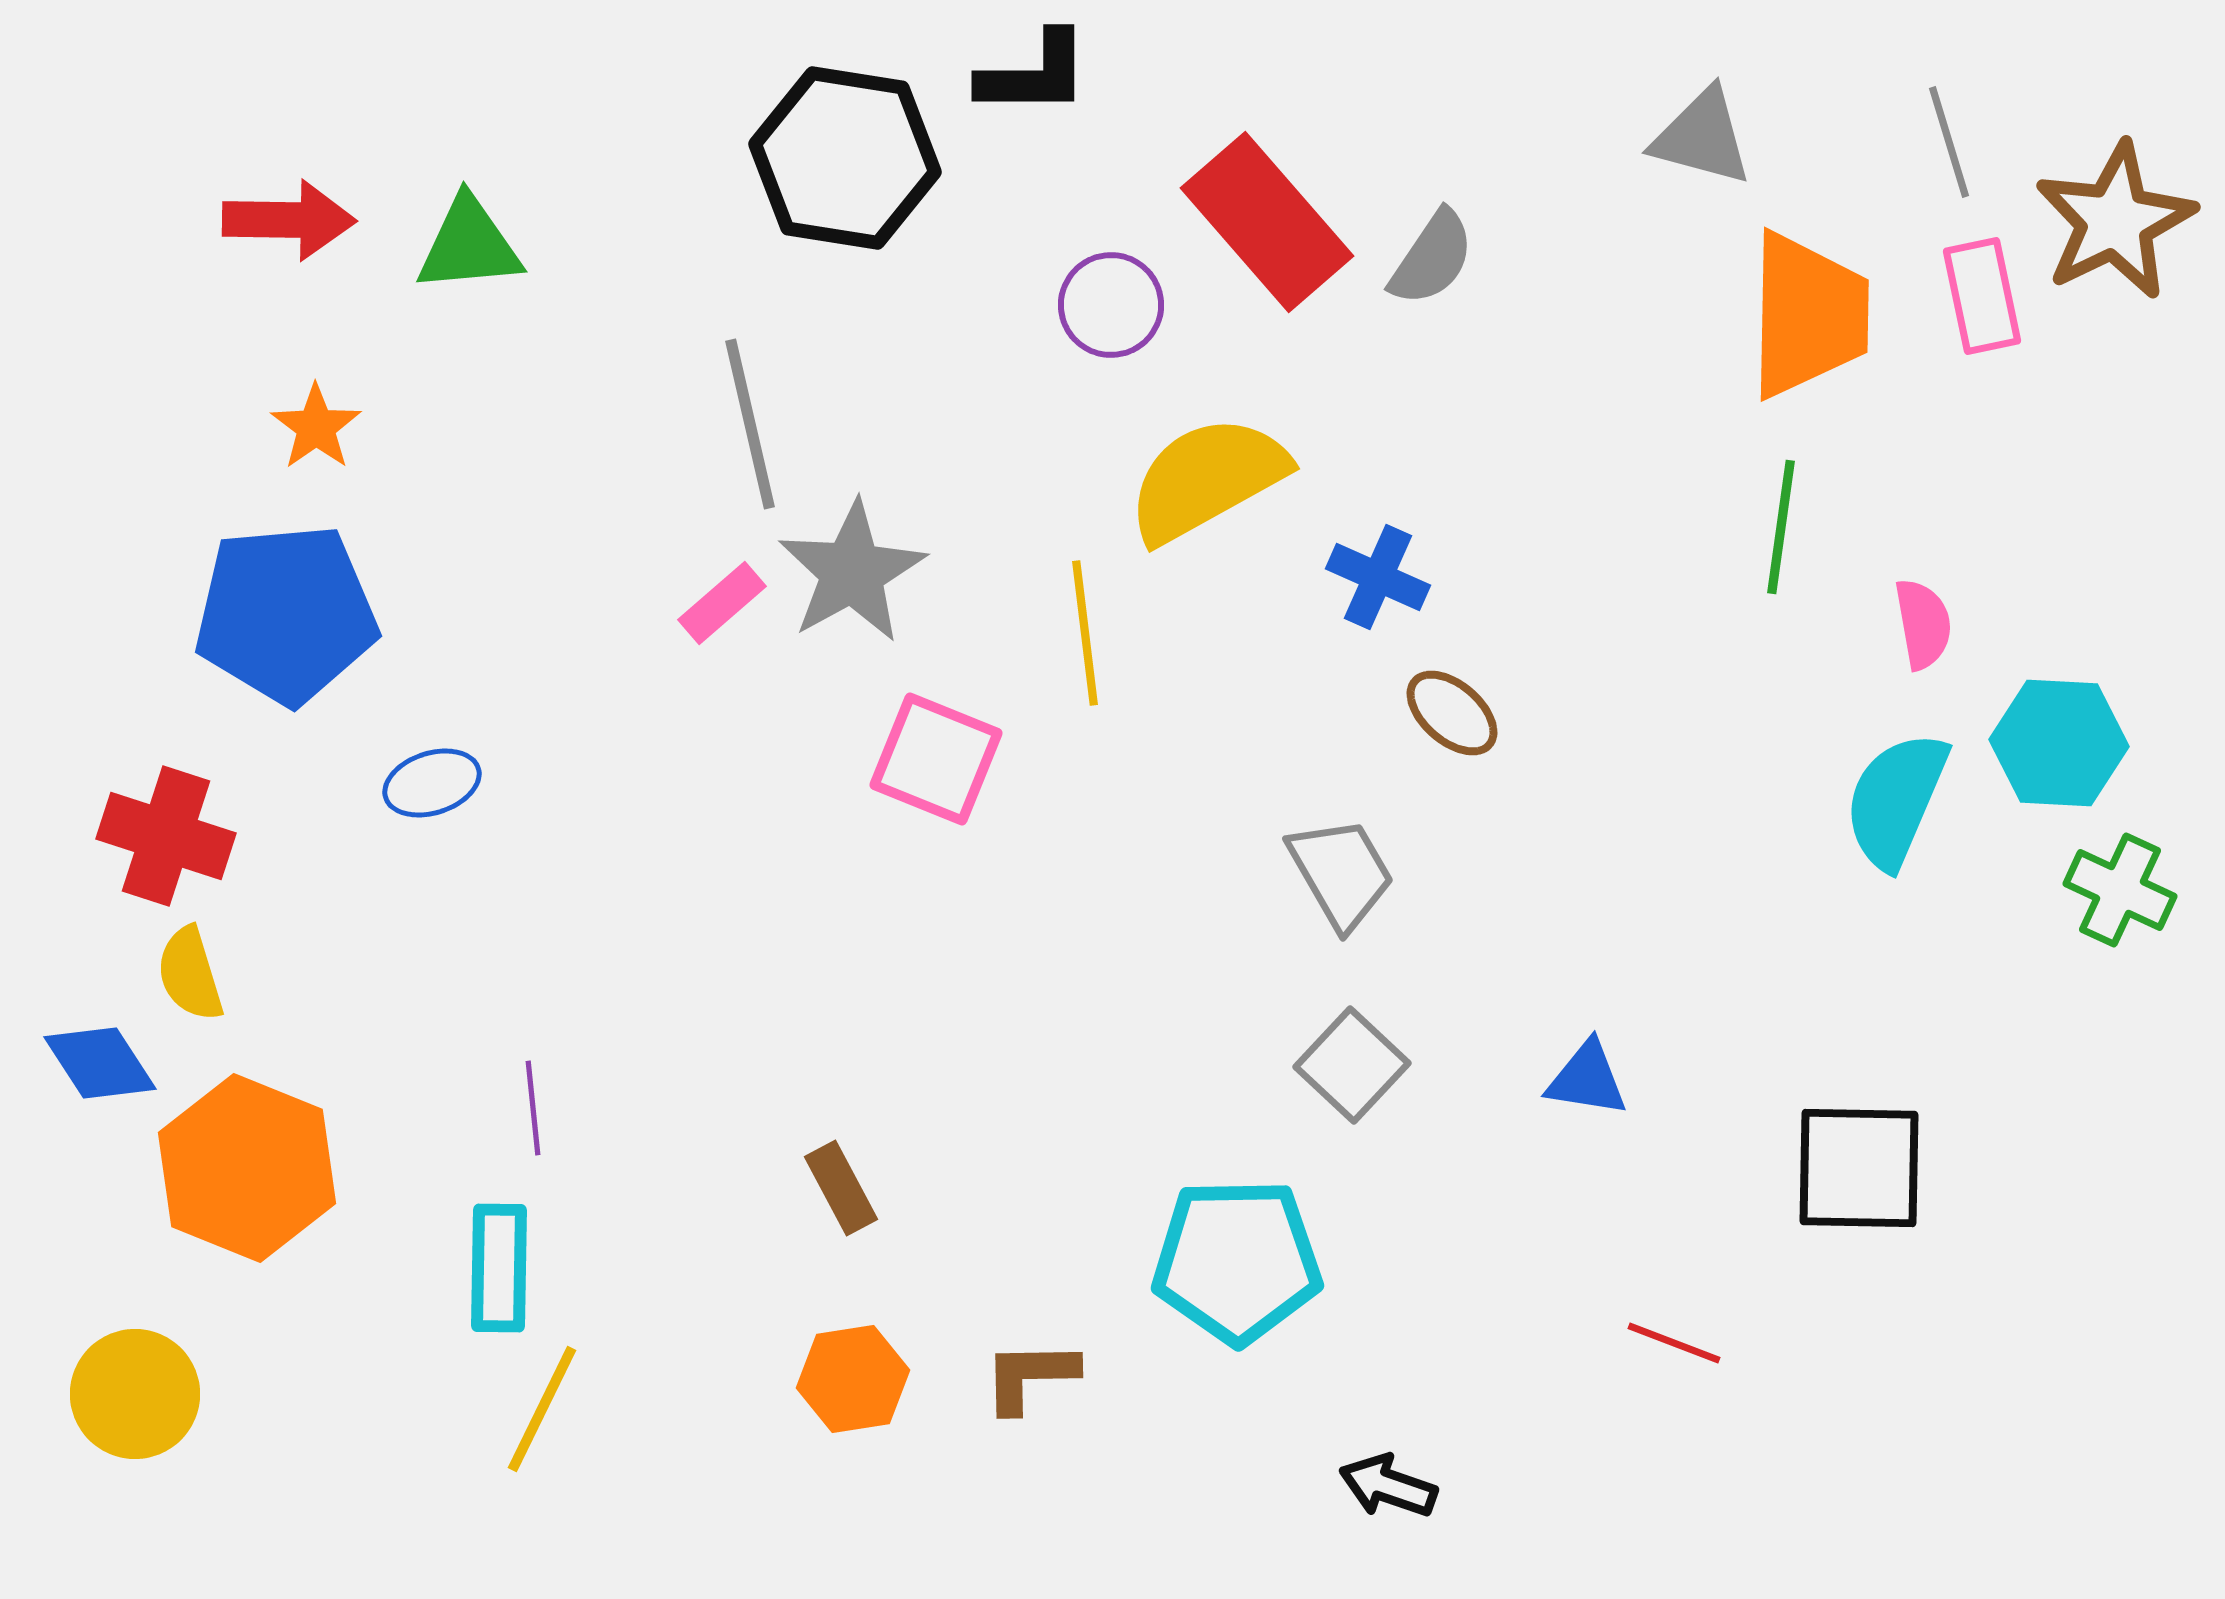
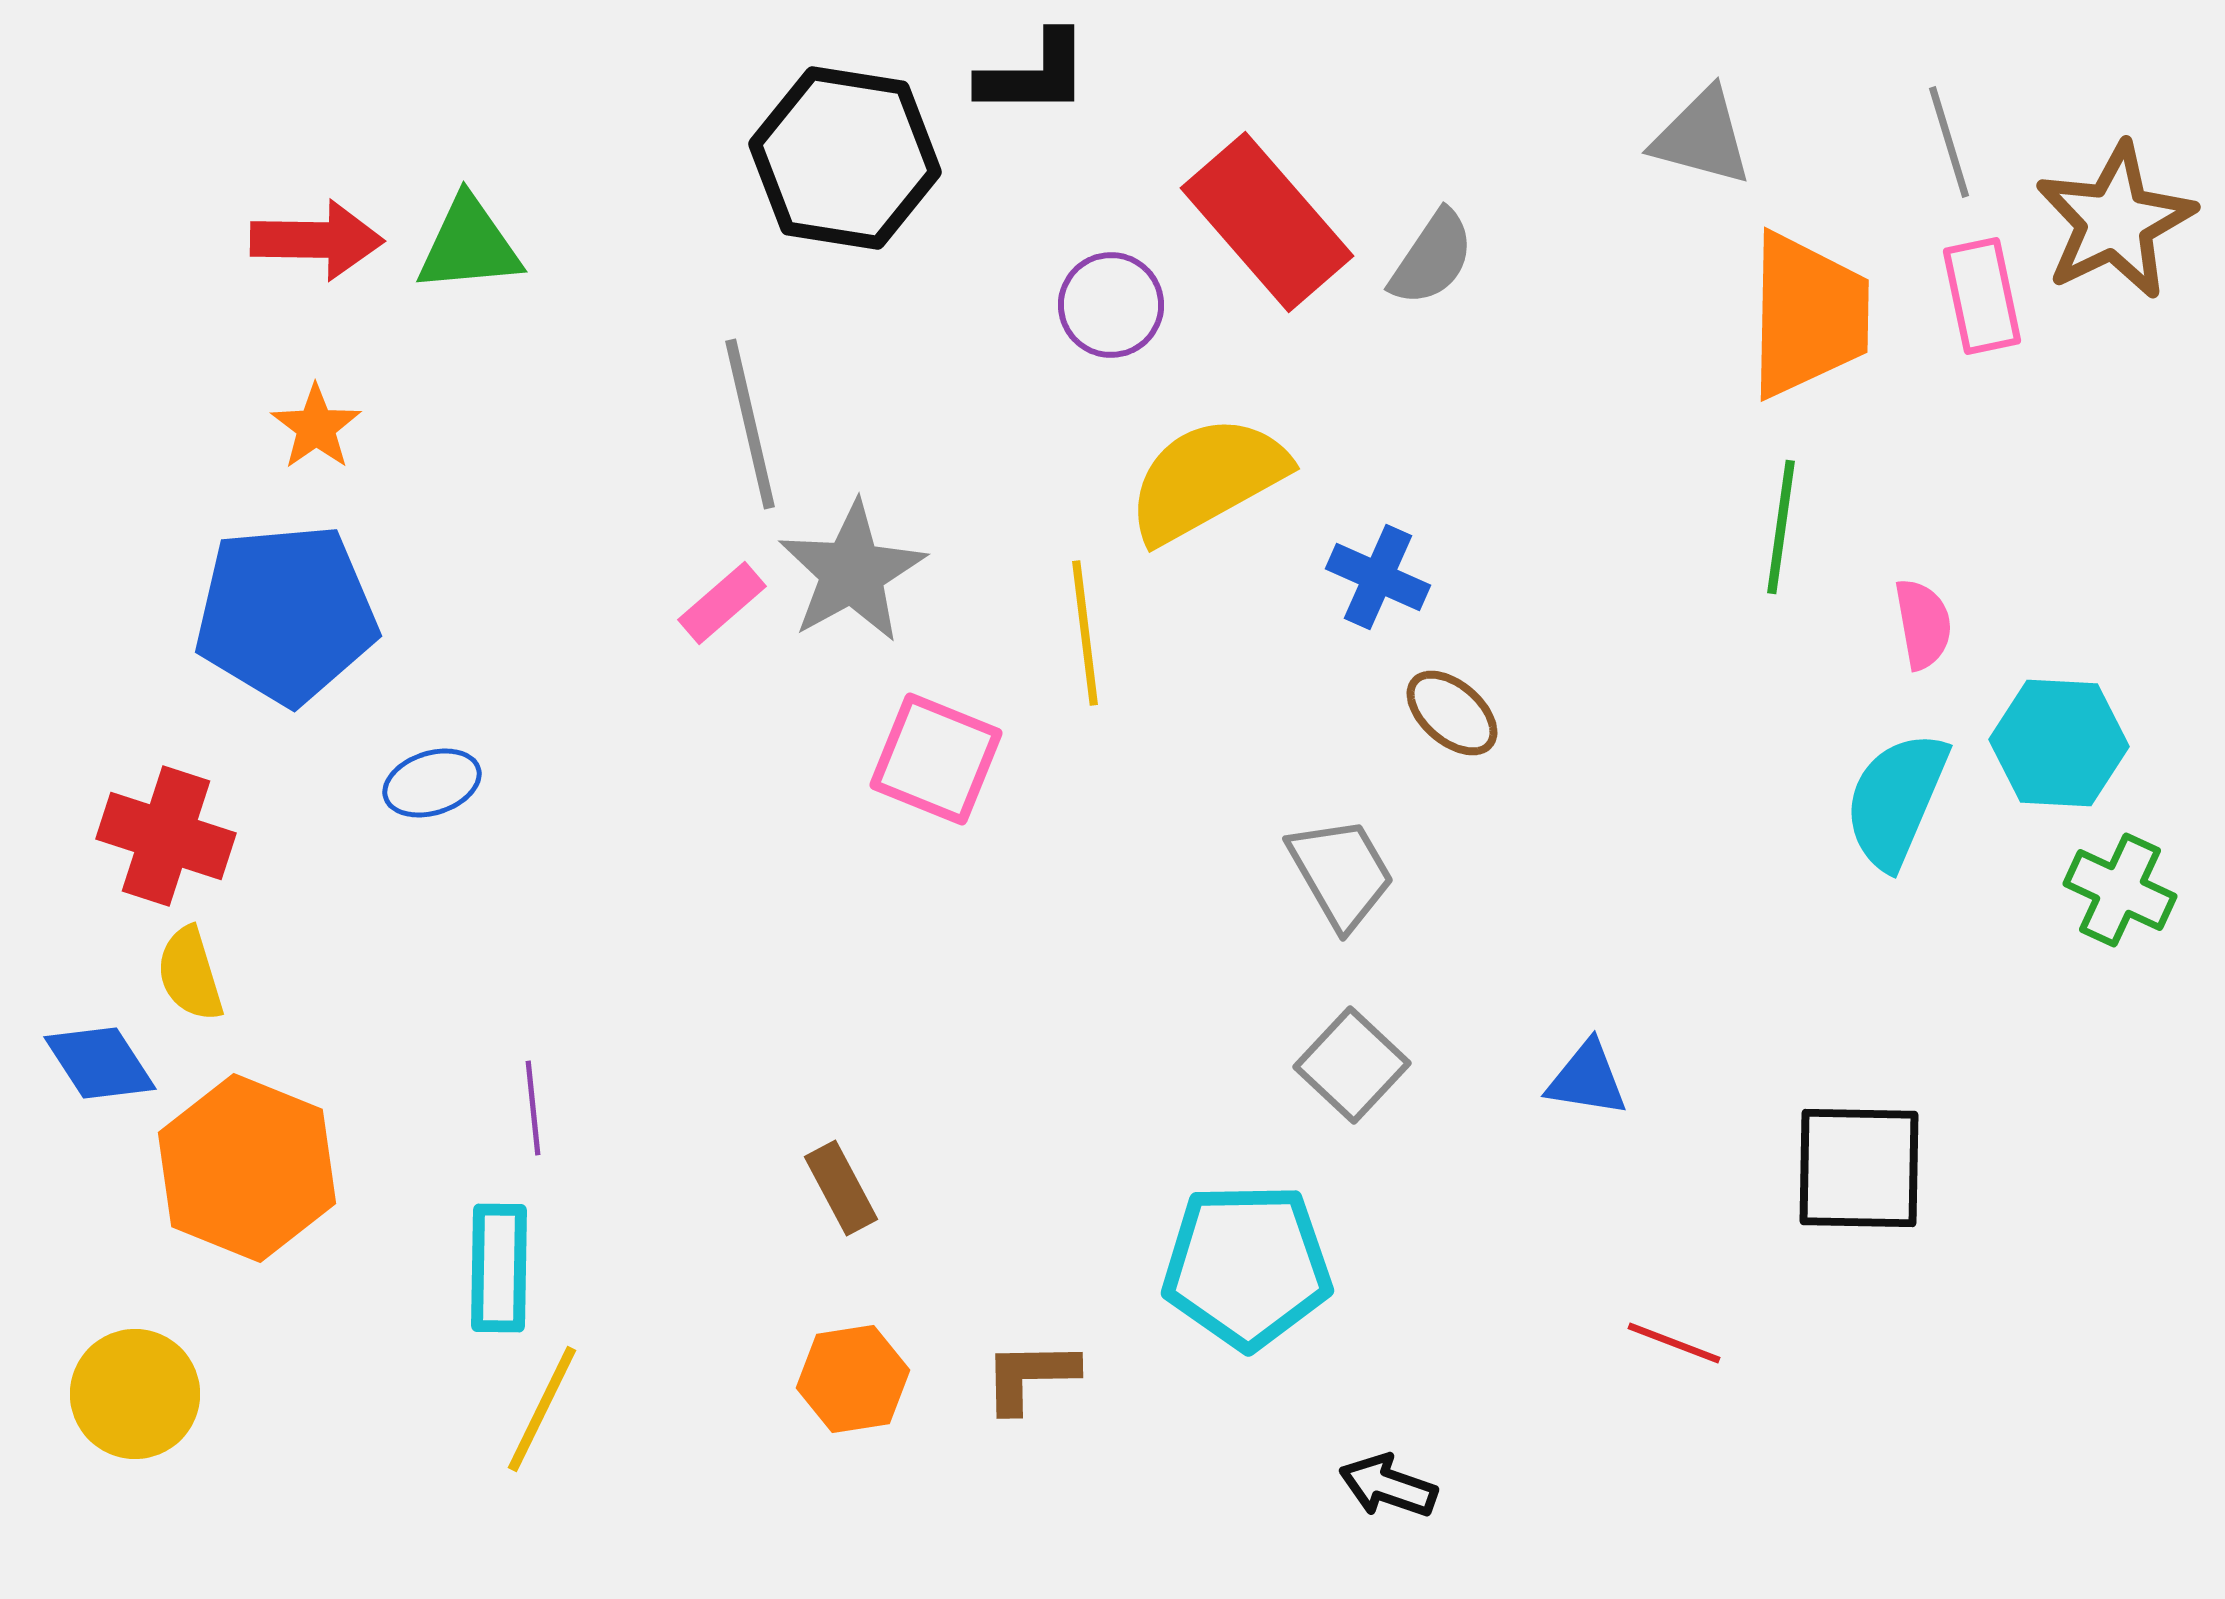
red arrow at (289, 220): moved 28 px right, 20 px down
cyan pentagon at (1237, 1261): moved 10 px right, 5 px down
